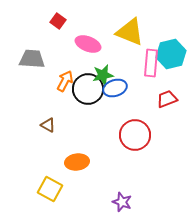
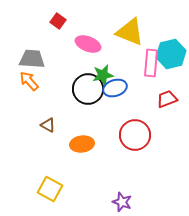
orange arrow: moved 36 px left; rotated 70 degrees counterclockwise
orange ellipse: moved 5 px right, 18 px up
